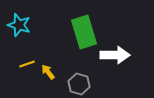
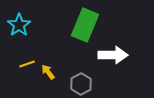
cyan star: rotated 20 degrees clockwise
green rectangle: moved 1 px right, 7 px up; rotated 40 degrees clockwise
white arrow: moved 2 px left
gray hexagon: moved 2 px right; rotated 15 degrees clockwise
